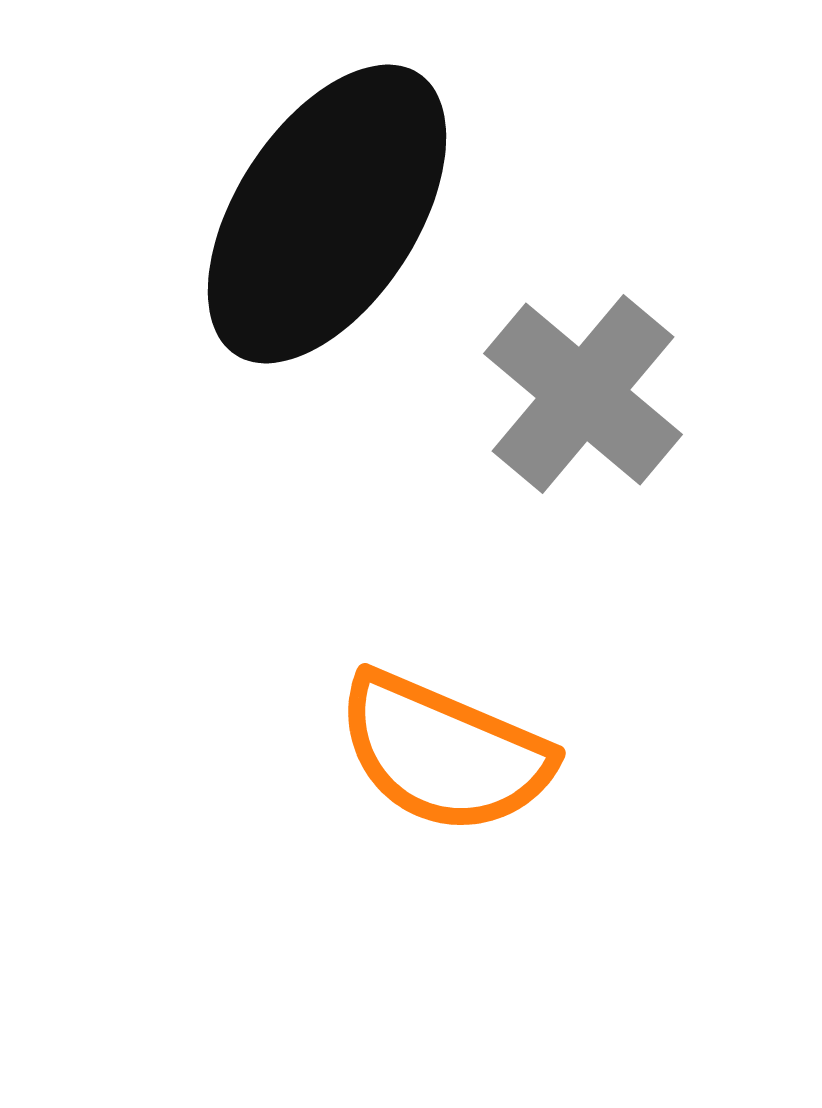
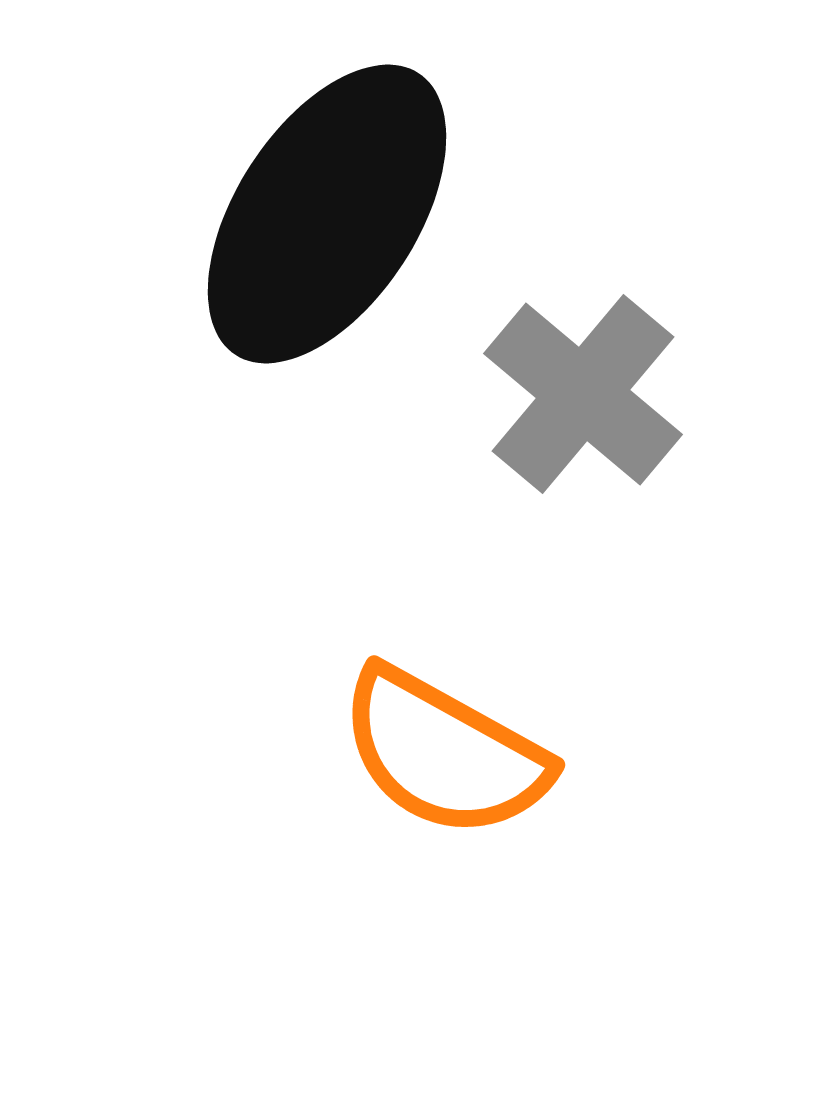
orange semicircle: rotated 6 degrees clockwise
